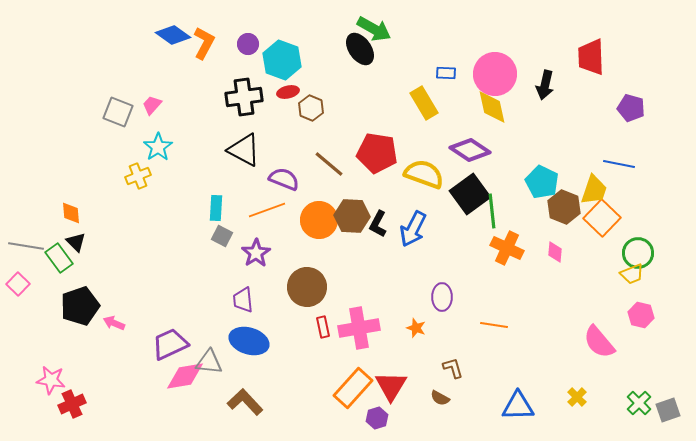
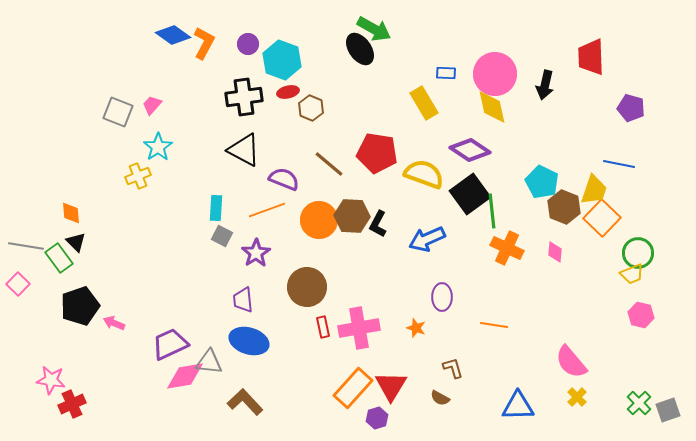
blue arrow at (413, 229): moved 14 px right, 10 px down; rotated 39 degrees clockwise
pink semicircle at (599, 342): moved 28 px left, 20 px down
